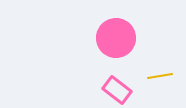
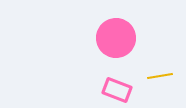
pink rectangle: rotated 16 degrees counterclockwise
